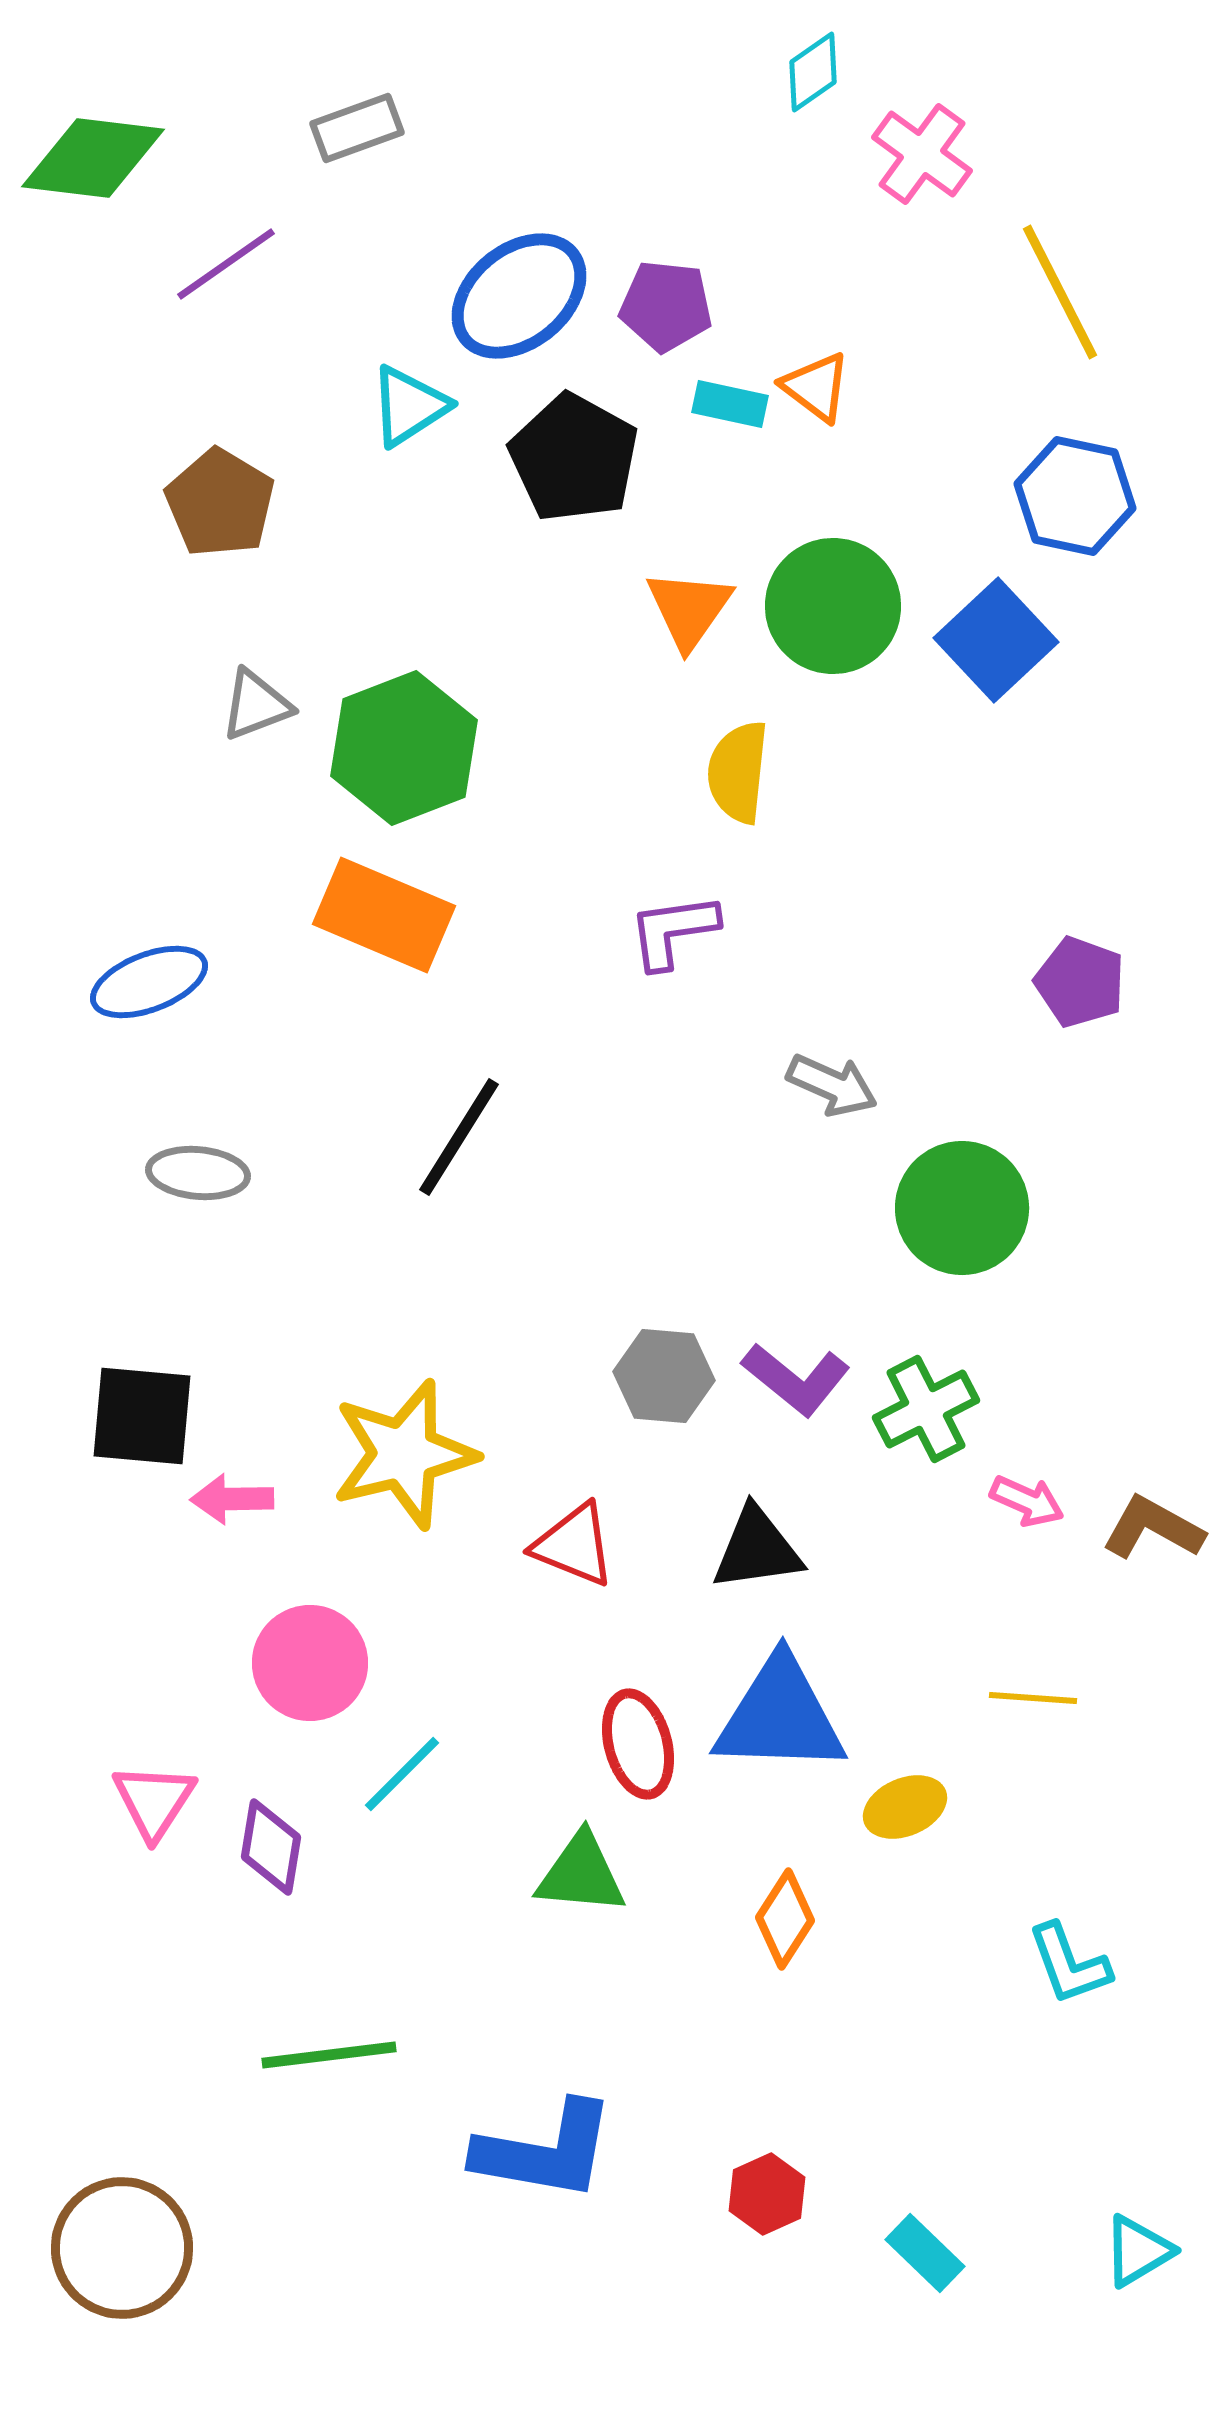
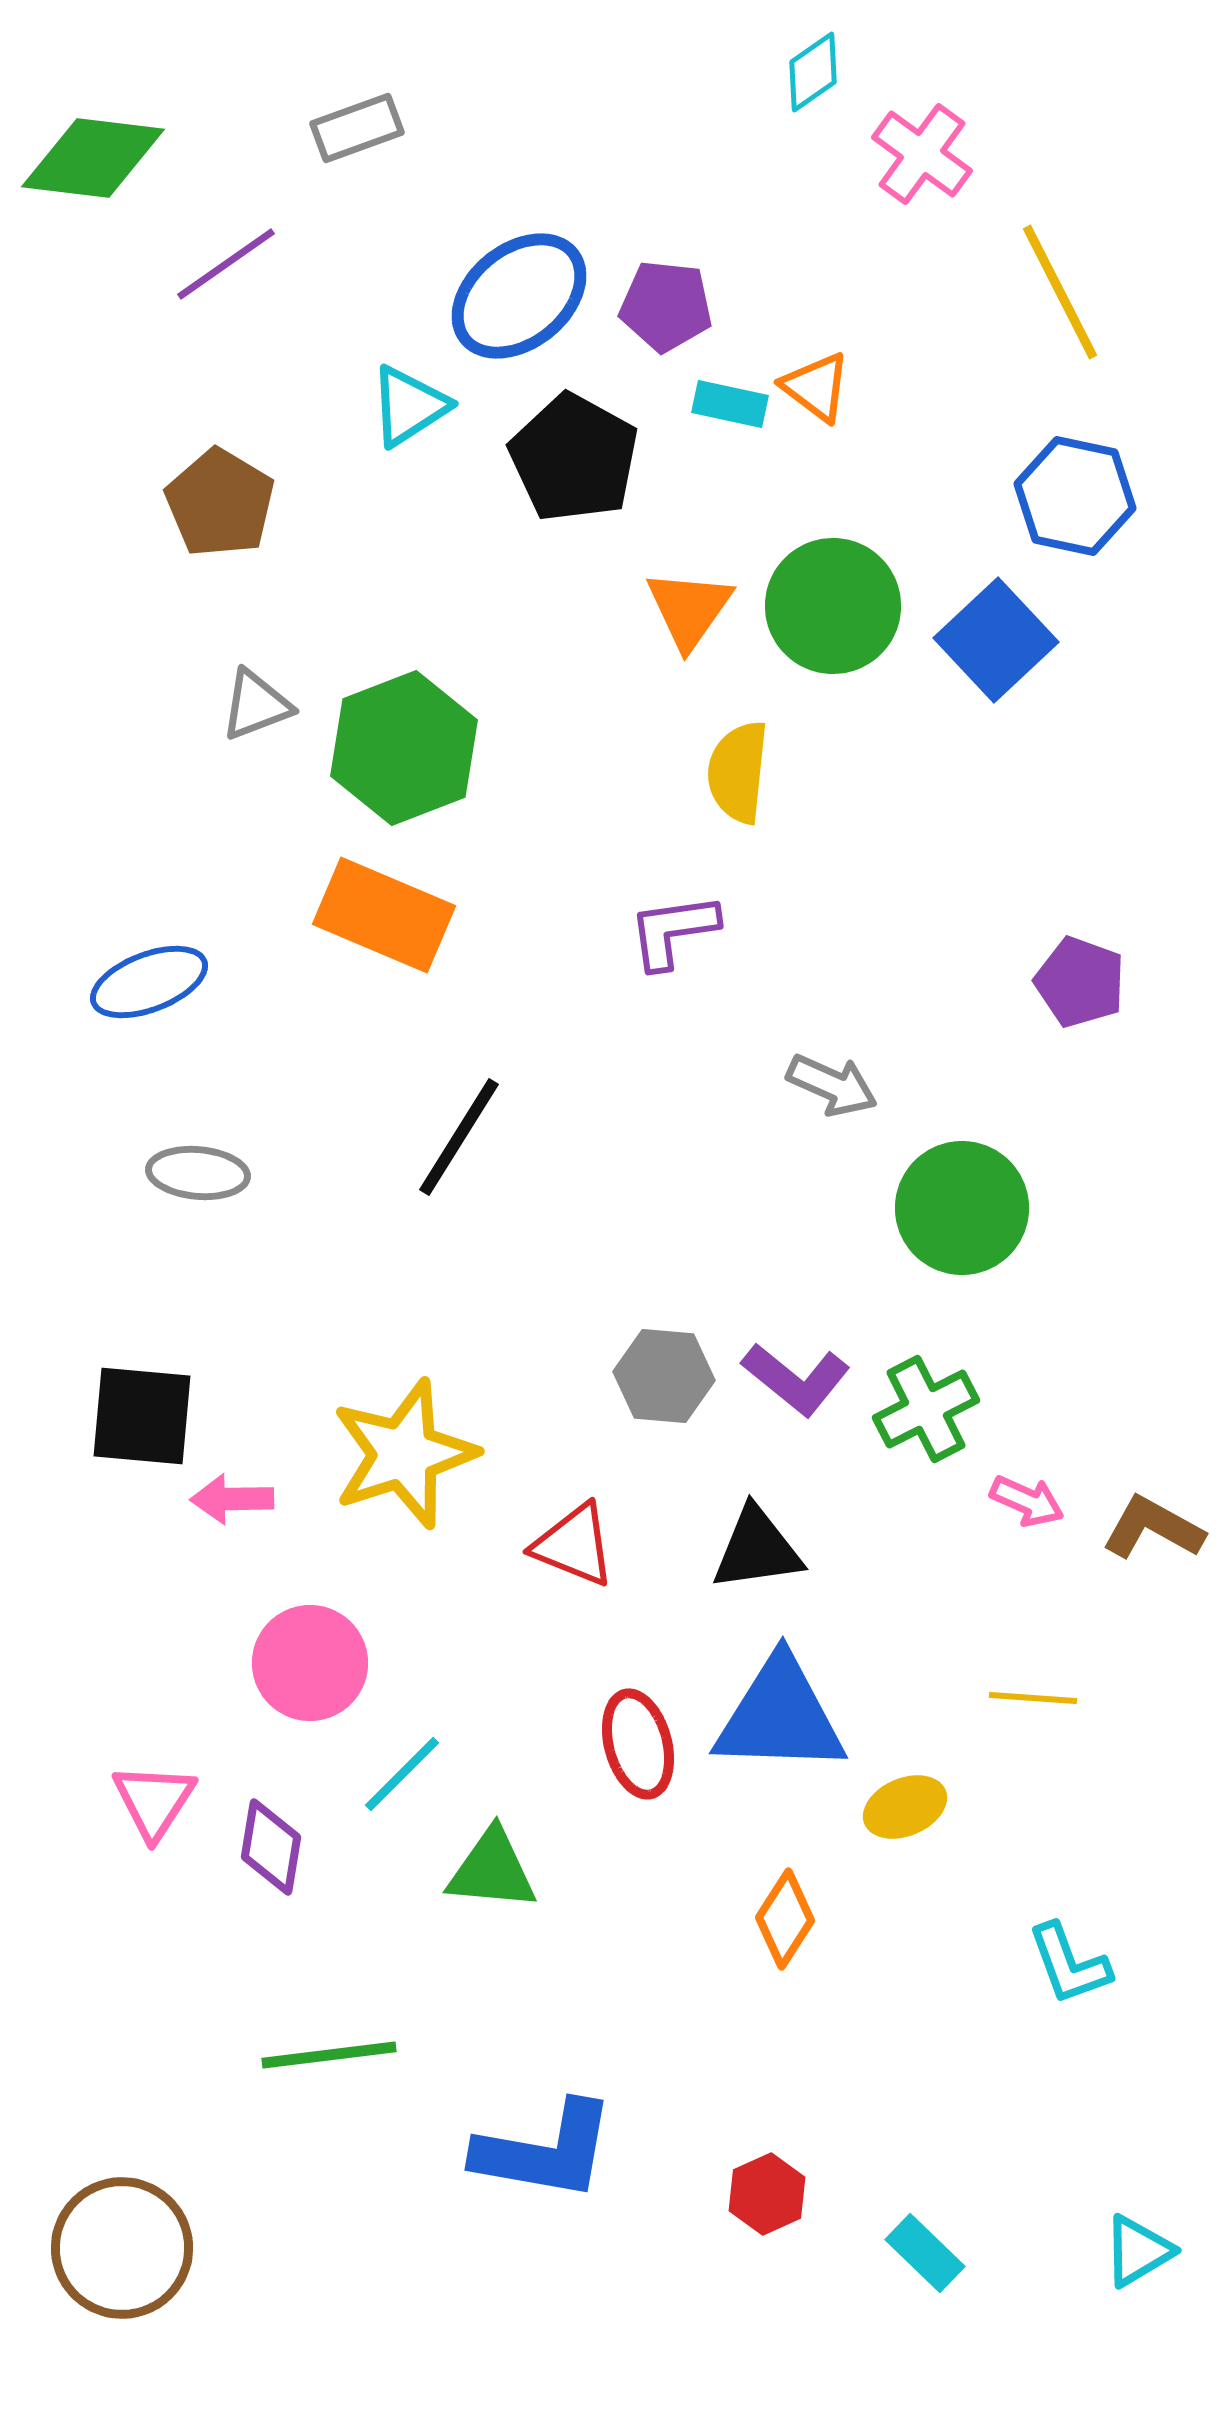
yellow star at (404, 1454): rotated 4 degrees counterclockwise
green triangle at (581, 1874): moved 89 px left, 4 px up
